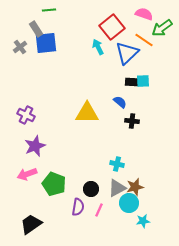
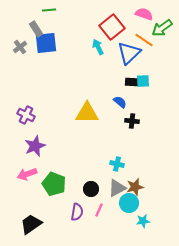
blue triangle: moved 2 px right
purple semicircle: moved 1 px left, 5 px down
